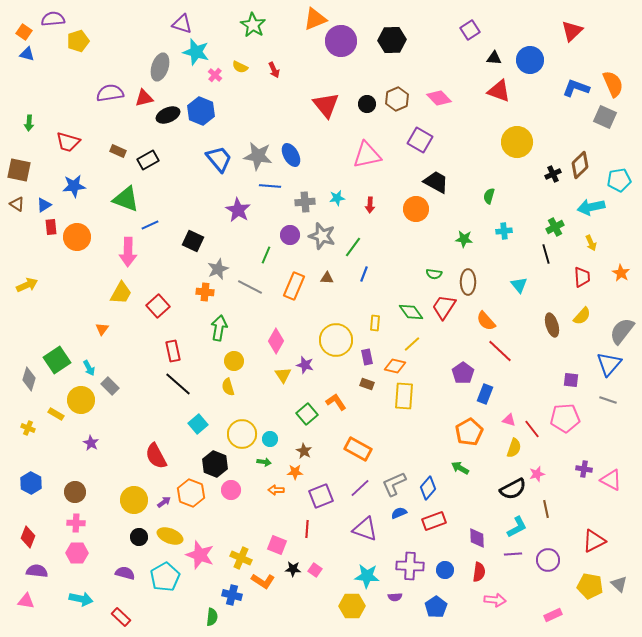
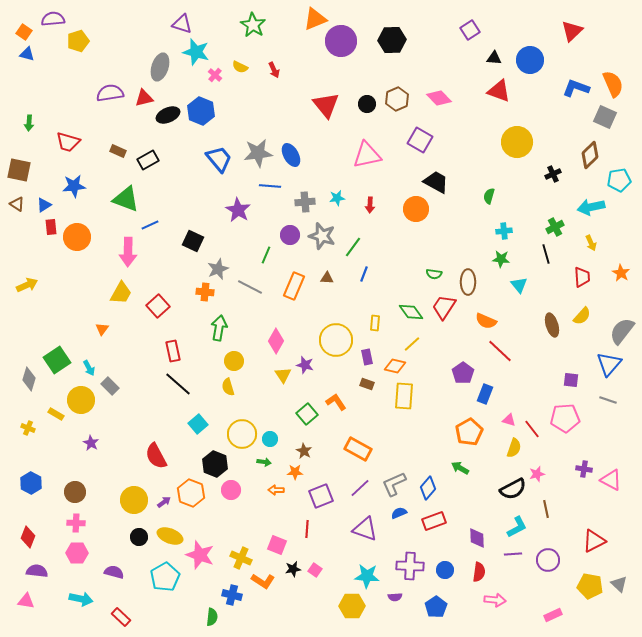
gray star at (258, 156): moved 3 px up; rotated 16 degrees counterclockwise
brown diamond at (580, 165): moved 10 px right, 10 px up
green star at (464, 239): moved 37 px right, 20 px down
orange semicircle at (486, 321): rotated 25 degrees counterclockwise
black star at (293, 569): rotated 14 degrees counterclockwise
purple semicircle at (125, 573): moved 11 px left, 1 px up
